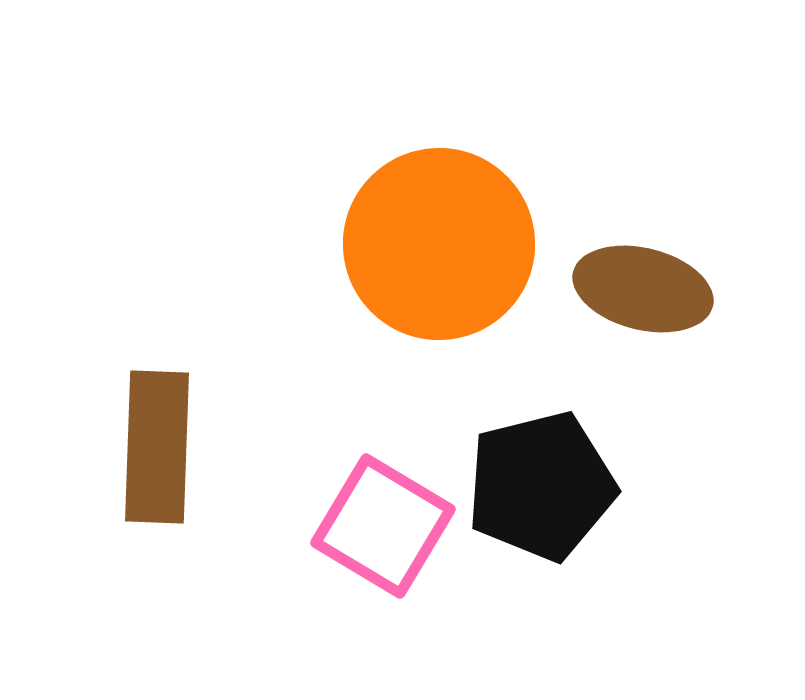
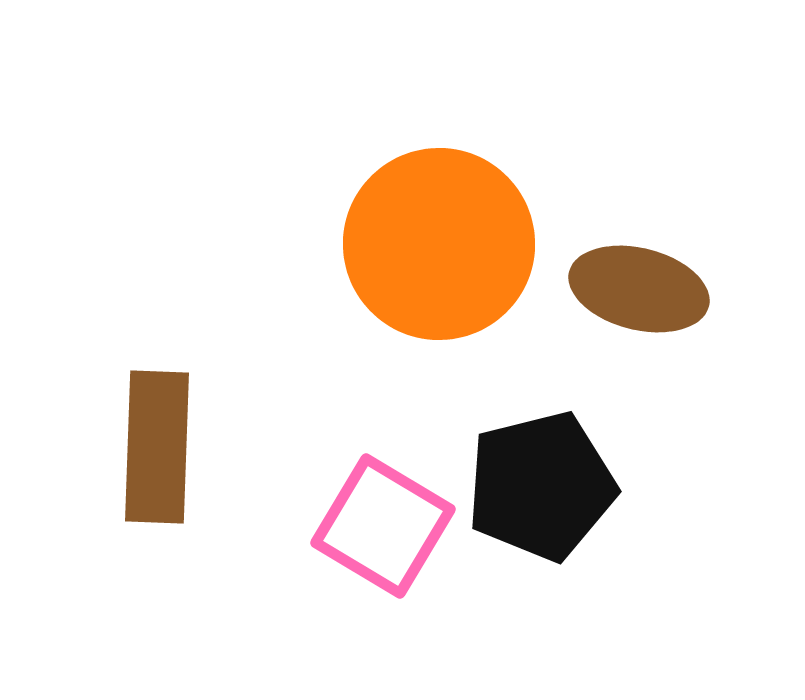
brown ellipse: moved 4 px left
